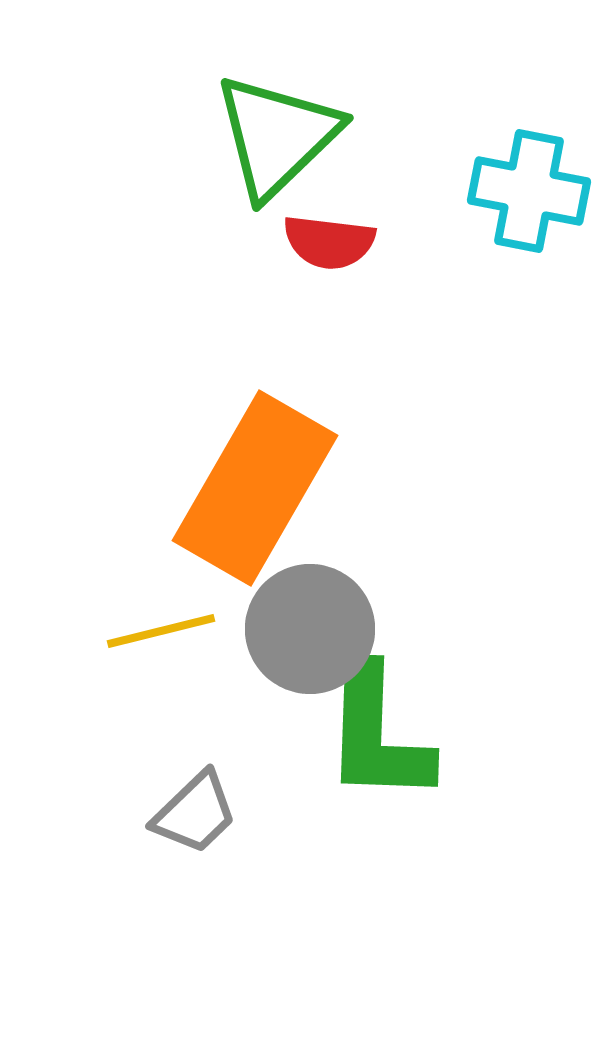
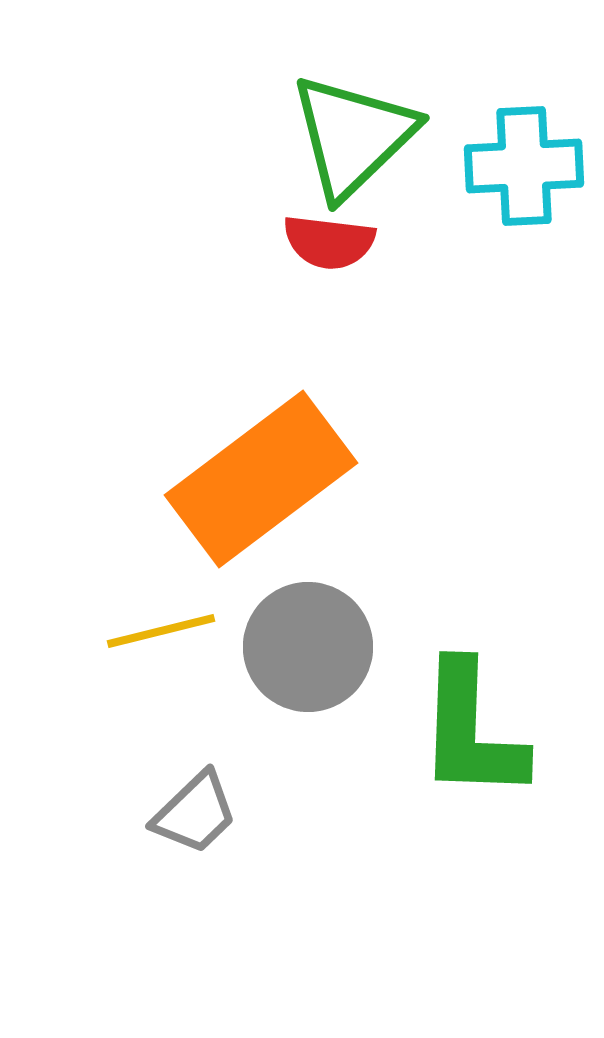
green triangle: moved 76 px right
cyan cross: moved 5 px left, 25 px up; rotated 14 degrees counterclockwise
orange rectangle: moved 6 px right, 9 px up; rotated 23 degrees clockwise
gray circle: moved 2 px left, 18 px down
green L-shape: moved 94 px right, 3 px up
